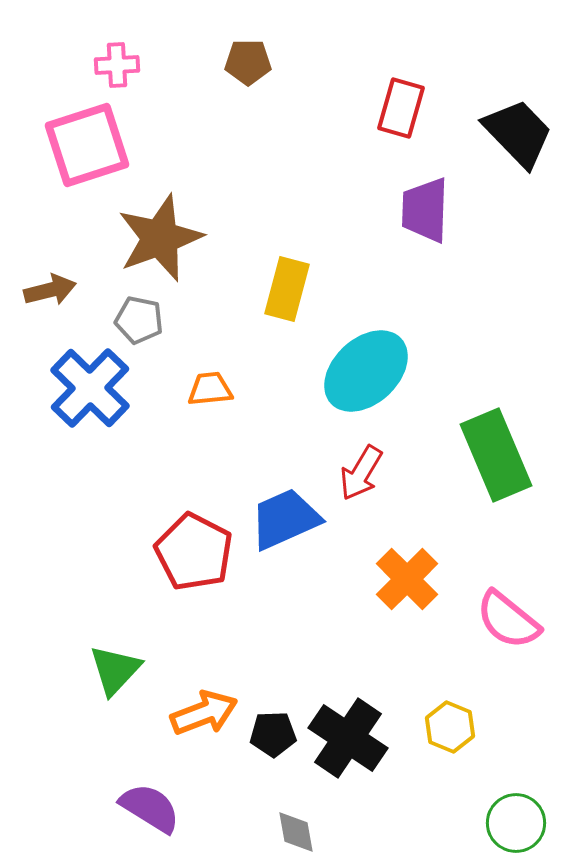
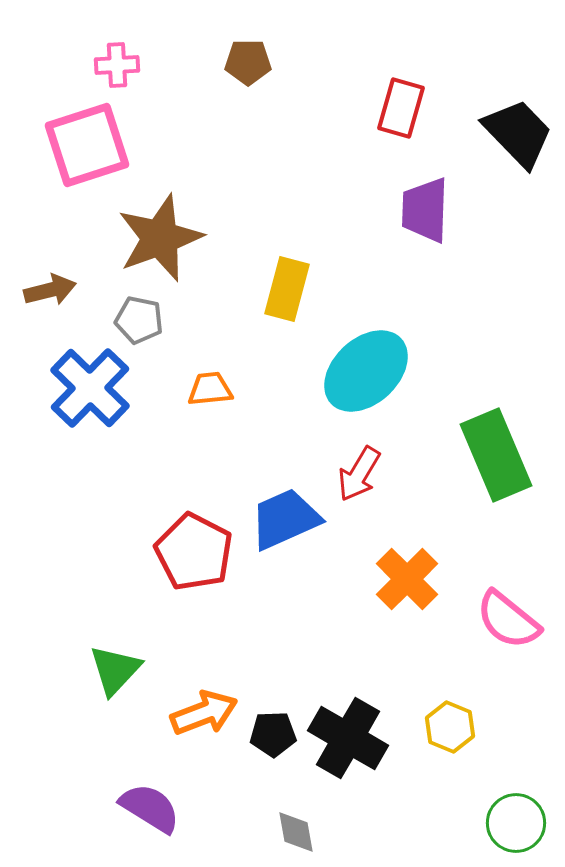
red arrow: moved 2 px left, 1 px down
black cross: rotated 4 degrees counterclockwise
